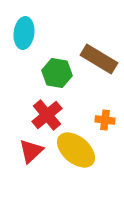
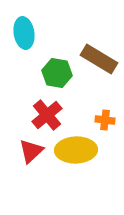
cyan ellipse: rotated 16 degrees counterclockwise
yellow ellipse: rotated 42 degrees counterclockwise
